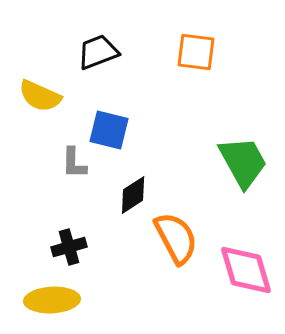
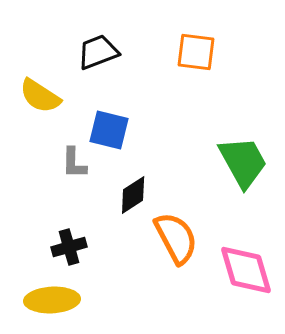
yellow semicircle: rotated 9 degrees clockwise
